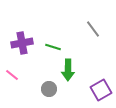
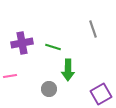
gray line: rotated 18 degrees clockwise
pink line: moved 2 px left, 1 px down; rotated 48 degrees counterclockwise
purple square: moved 4 px down
